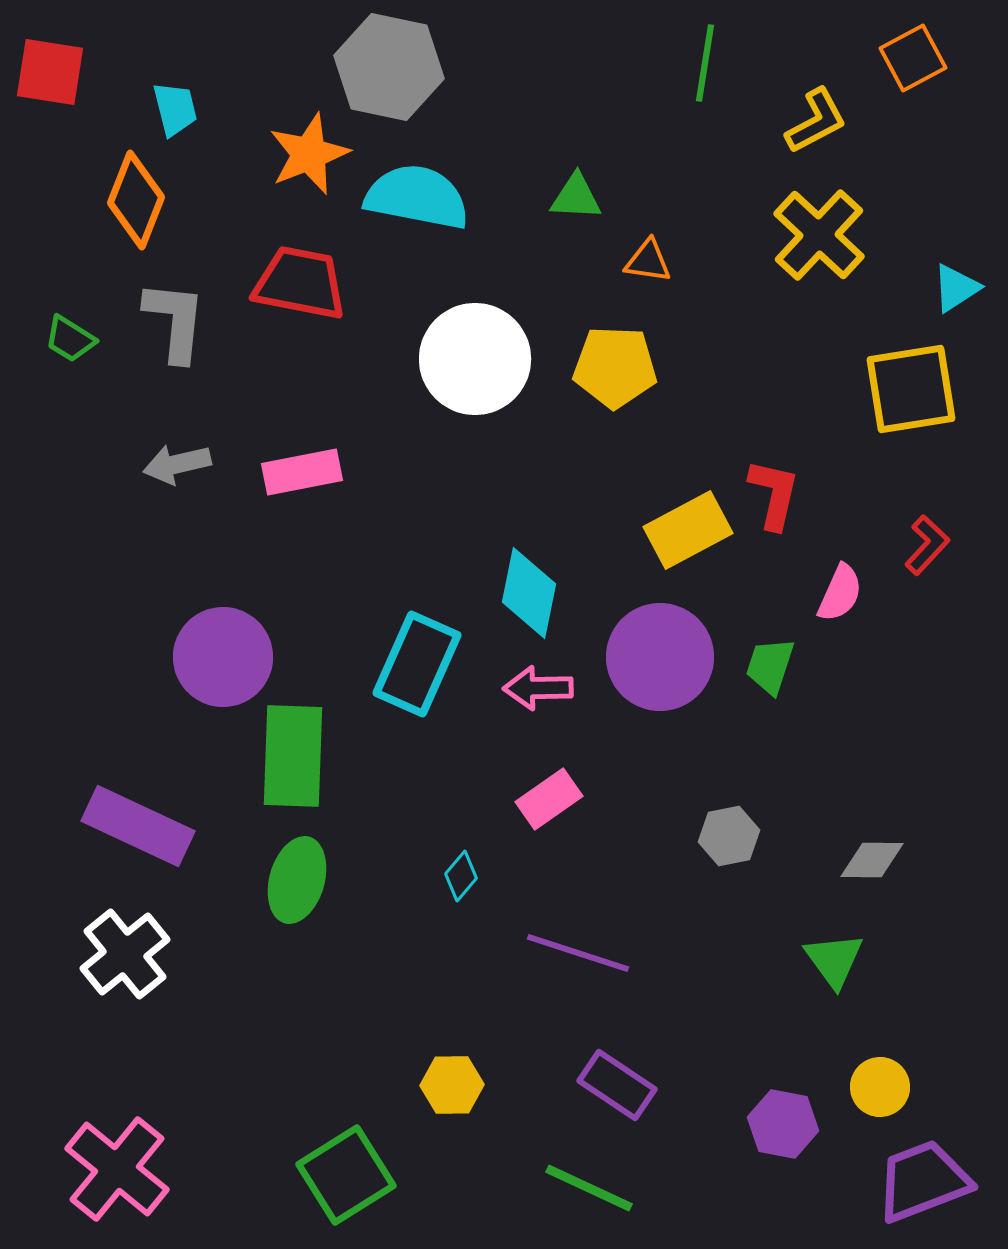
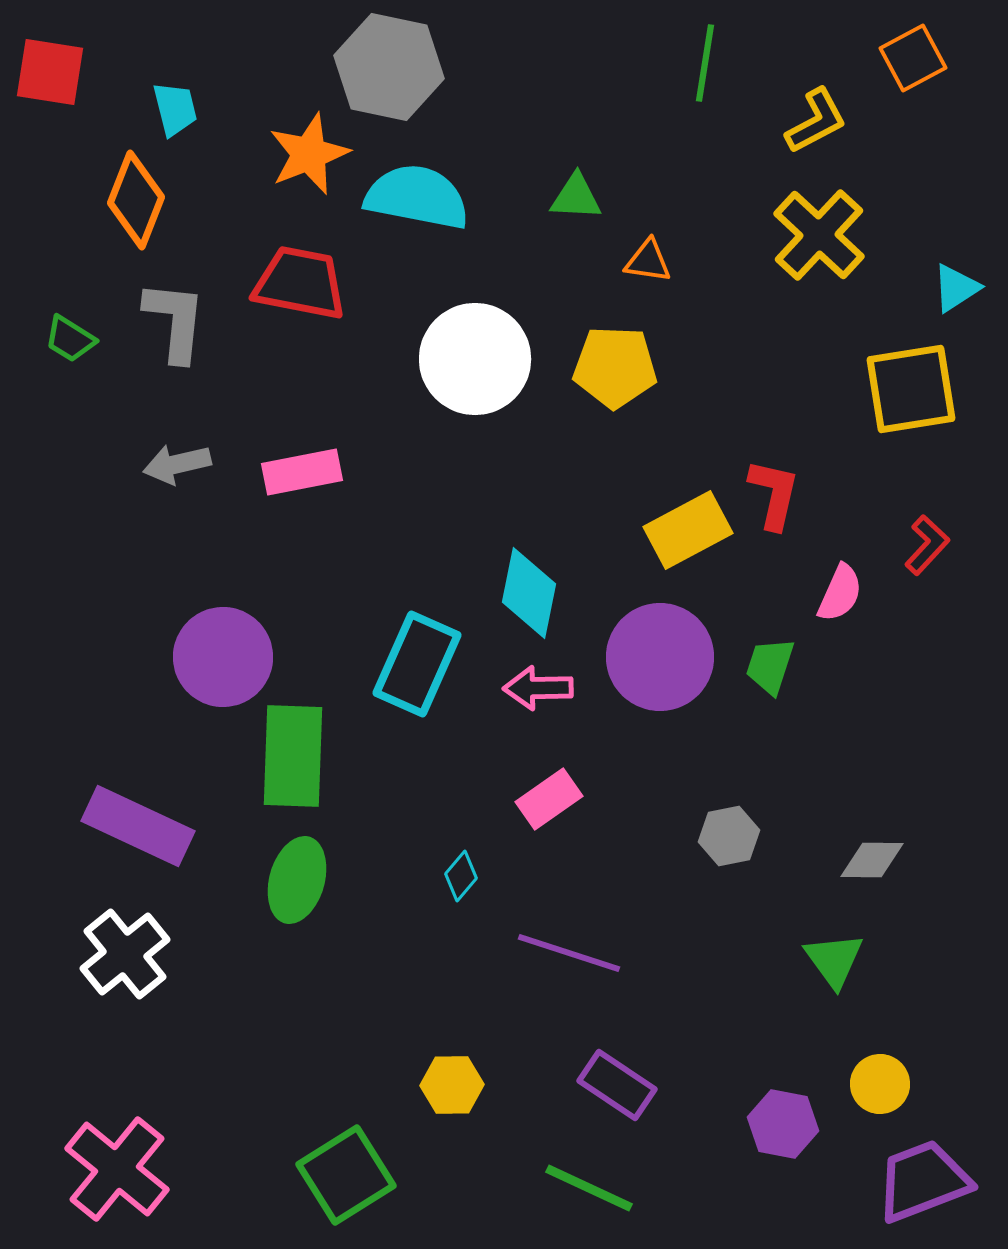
purple line at (578, 953): moved 9 px left
yellow circle at (880, 1087): moved 3 px up
